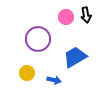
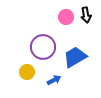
purple circle: moved 5 px right, 8 px down
yellow circle: moved 1 px up
blue arrow: rotated 40 degrees counterclockwise
